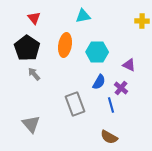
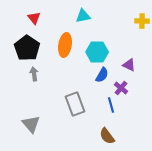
gray arrow: rotated 32 degrees clockwise
blue semicircle: moved 3 px right, 7 px up
brown semicircle: moved 2 px left, 1 px up; rotated 24 degrees clockwise
